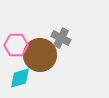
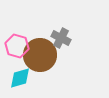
pink hexagon: moved 1 px right, 1 px down; rotated 15 degrees clockwise
